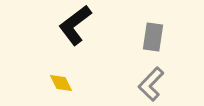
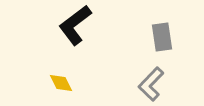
gray rectangle: moved 9 px right; rotated 16 degrees counterclockwise
